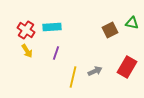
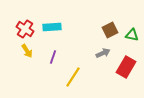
green triangle: moved 12 px down
red cross: moved 1 px left, 1 px up
purple line: moved 3 px left, 4 px down
red rectangle: moved 1 px left
gray arrow: moved 8 px right, 18 px up
yellow line: rotated 20 degrees clockwise
